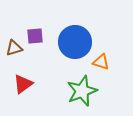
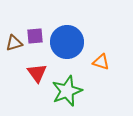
blue circle: moved 8 px left
brown triangle: moved 5 px up
red triangle: moved 14 px right, 11 px up; rotated 30 degrees counterclockwise
green star: moved 15 px left
